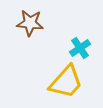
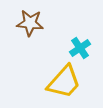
yellow trapezoid: moved 2 px left
